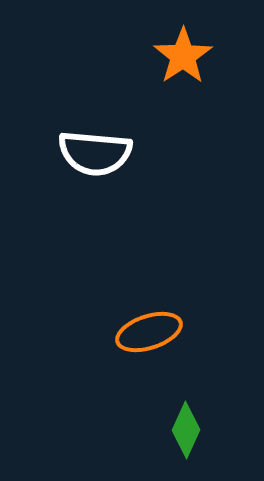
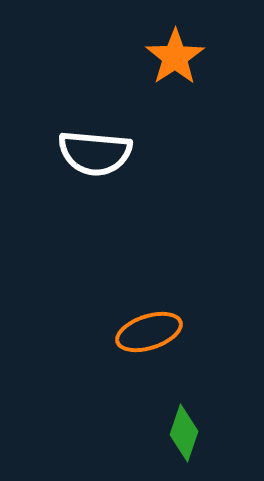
orange star: moved 8 px left, 1 px down
green diamond: moved 2 px left, 3 px down; rotated 6 degrees counterclockwise
